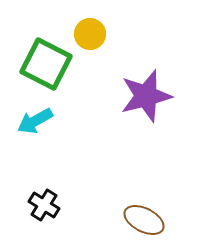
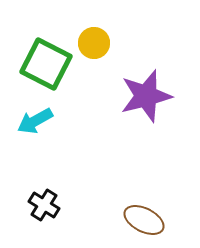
yellow circle: moved 4 px right, 9 px down
